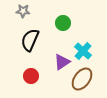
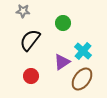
black semicircle: rotated 15 degrees clockwise
